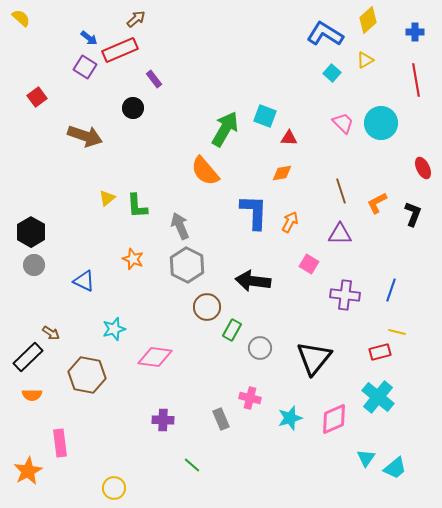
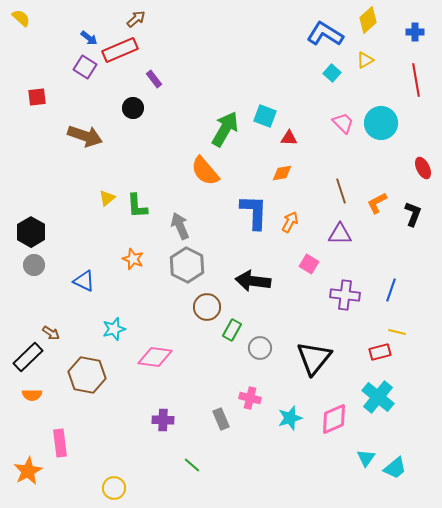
red square at (37, 97): rotated 30 degrees clockwise
